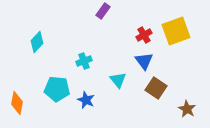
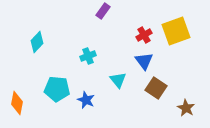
cyan cross: moved 4 px right, 5 px up
brown star: moved 1 px left, 1 px up
